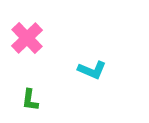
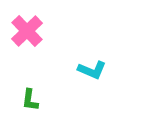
pink cross: moved 7 px up
